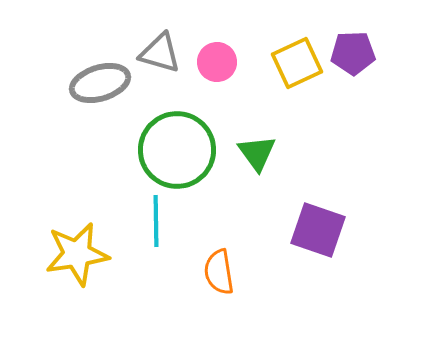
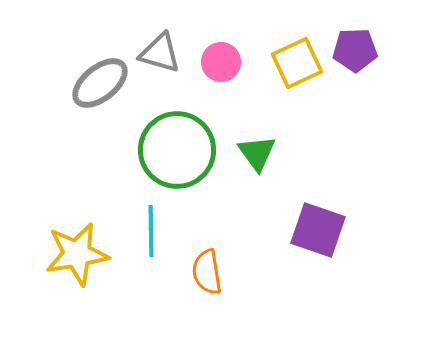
purple pentagon: moved 2 px right, 3 px up
pink circle: moved 4 px right
gray ellipse: rotated 22 degrees counterclockwise
cyan line: moved 5 px left, 10 px down
orange semicircle: moved 12 px left
